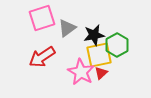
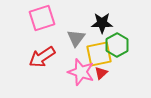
gray triangle: moved 9 px right, 10 px down; rotated 18 degrees counterclockwise
black star: moved 8 px right, 12 px up; rotated 10 degrees clockwise
yellow square: moved 1 px up
pink star: rotated 12 degrees counterclockwise
